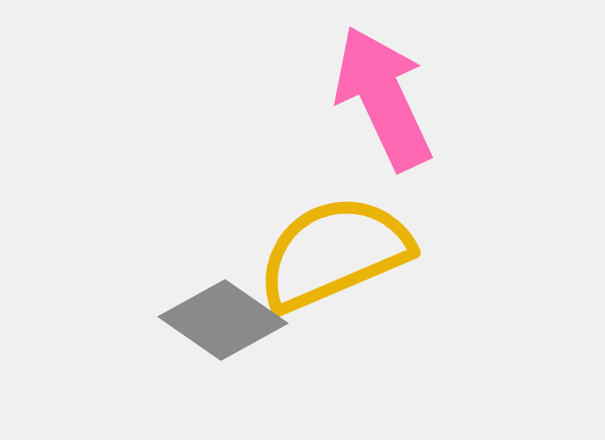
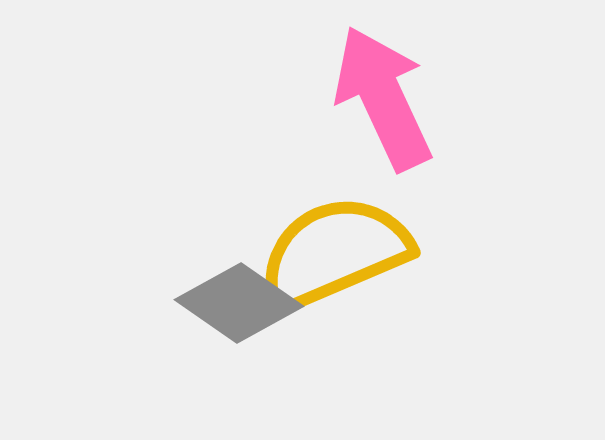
gray diamond: moved 16 px right, 17 px up
